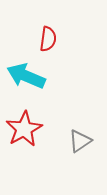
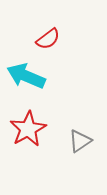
red semicircle: rotated 45 degrees clockwise
red star: moved 4 px right
